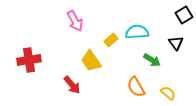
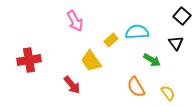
black square: moved 2 px left, 1 px down; rotated 18 degrees counterclockwise
yellow semicircle: rotated 14 degrees clockwise
